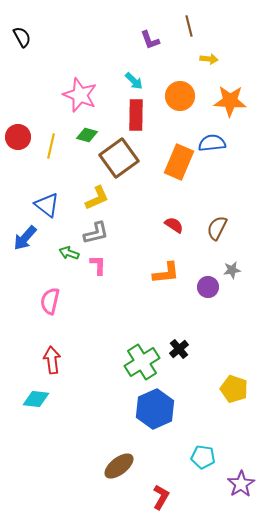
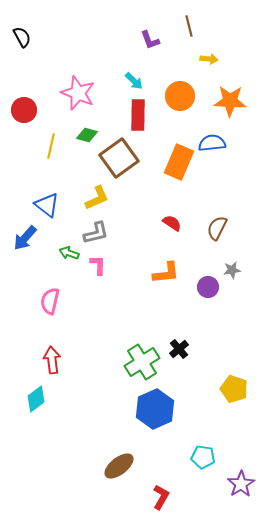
pink star: moved 2 px left, 2 px up
red rectangle: moved 2 px right
red circle: moved 6 px right, 27 px up
red semicircle: moved 2 px left, 2 px up
cyan diamond: rotated 44 degrees counterclockwise
